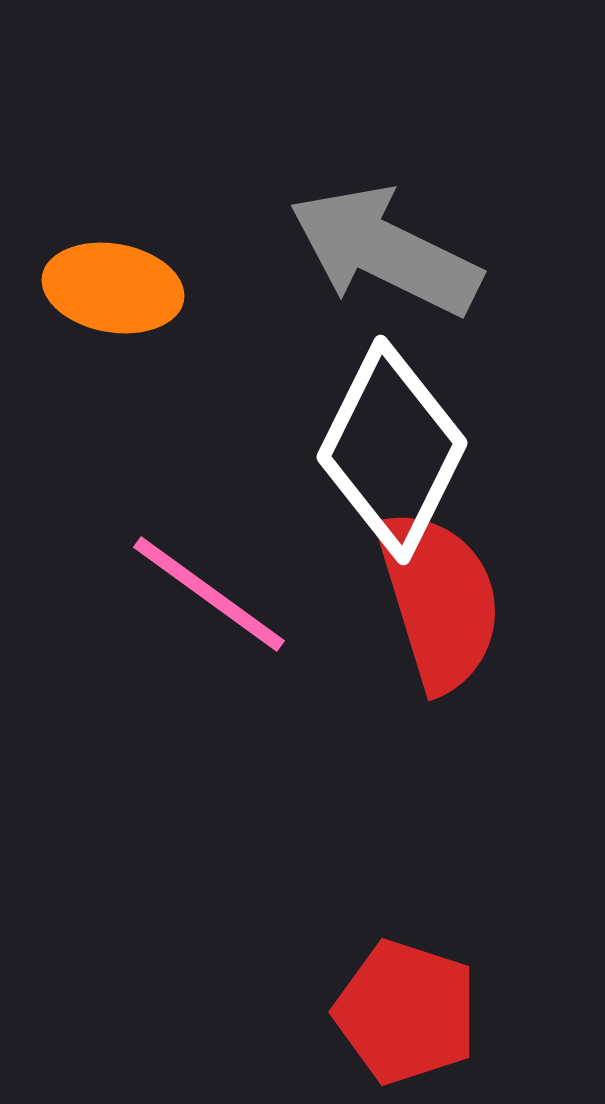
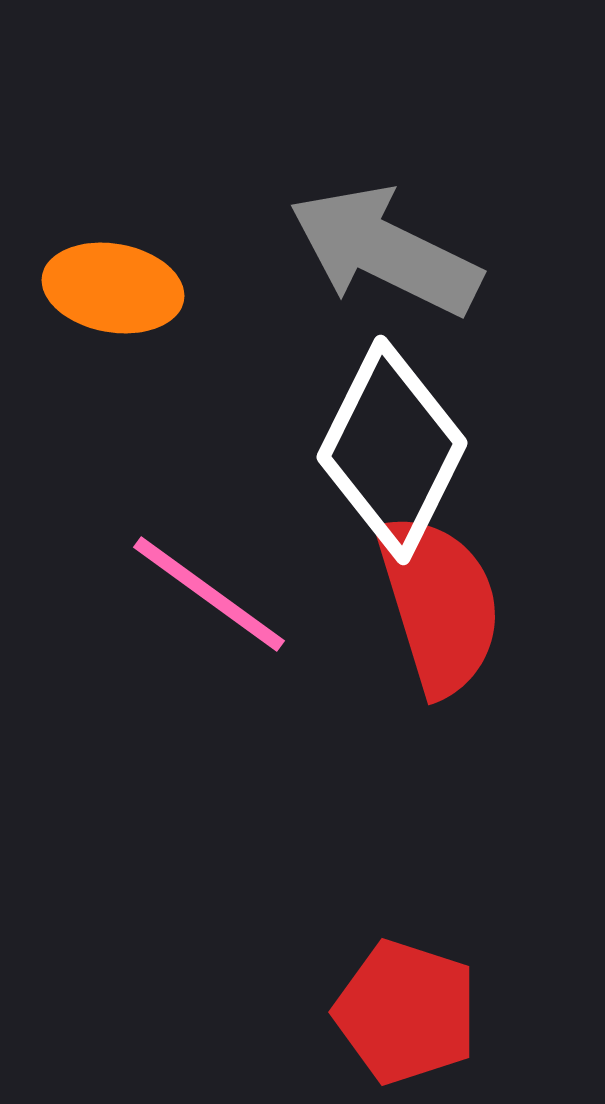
red semicircle: moved 4 px down
